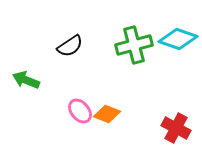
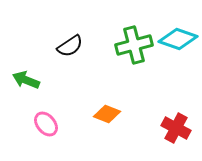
pink ellipse: moved 34 px left, 13 px down
